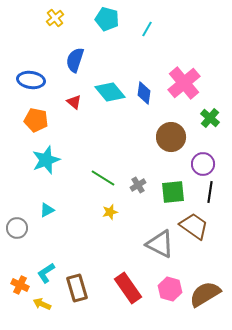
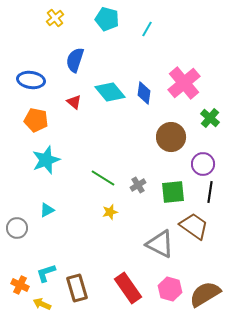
cyan L-shape: rotated 15 degrees clockwise
